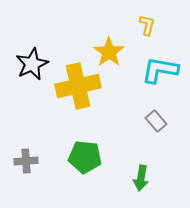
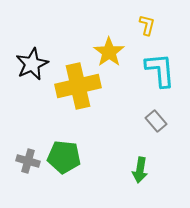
cyan L-shape: rotated 75 degrees clockwise
green pentagon: moved 21 px left
gray cross: moved 2 px right; rotated 20 degrees clockwise
green arrow: moved 1 px left, 8 px up
